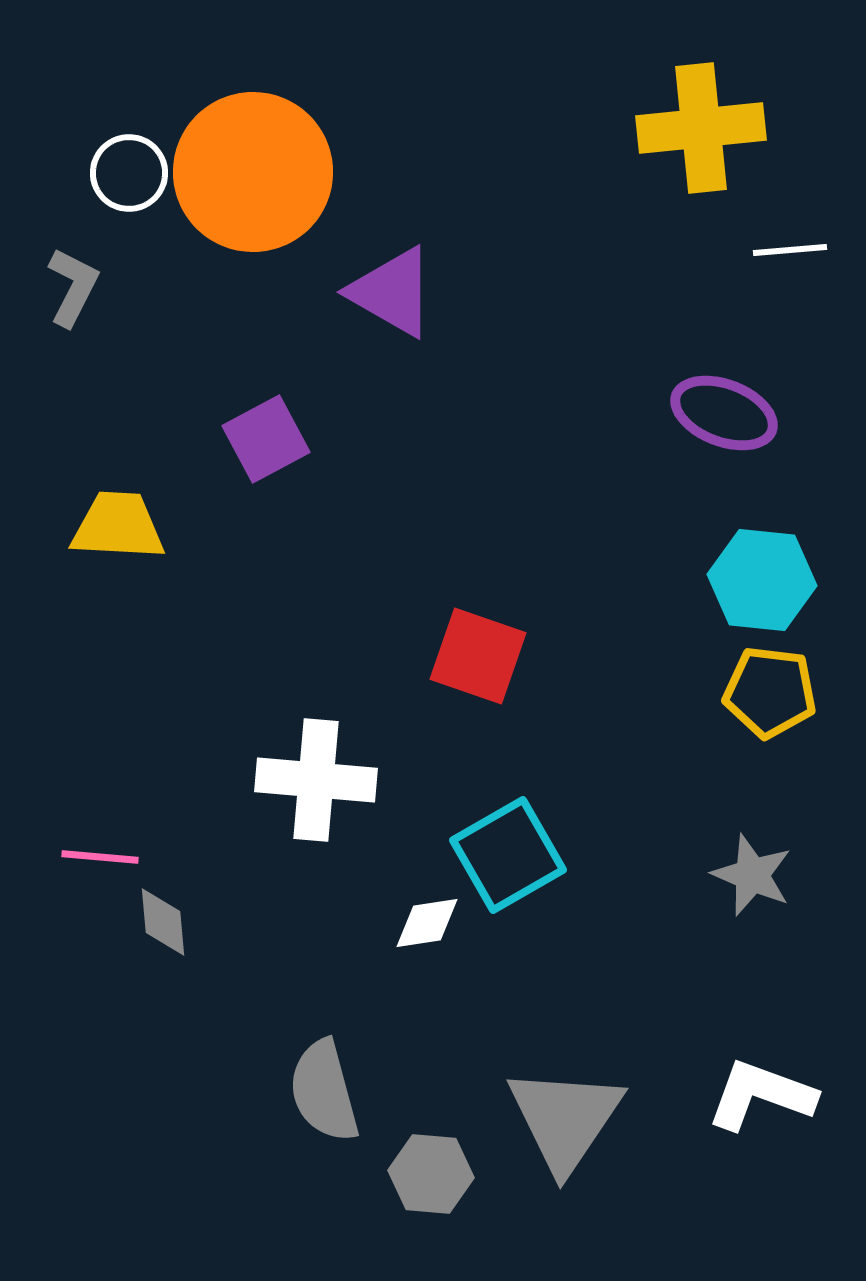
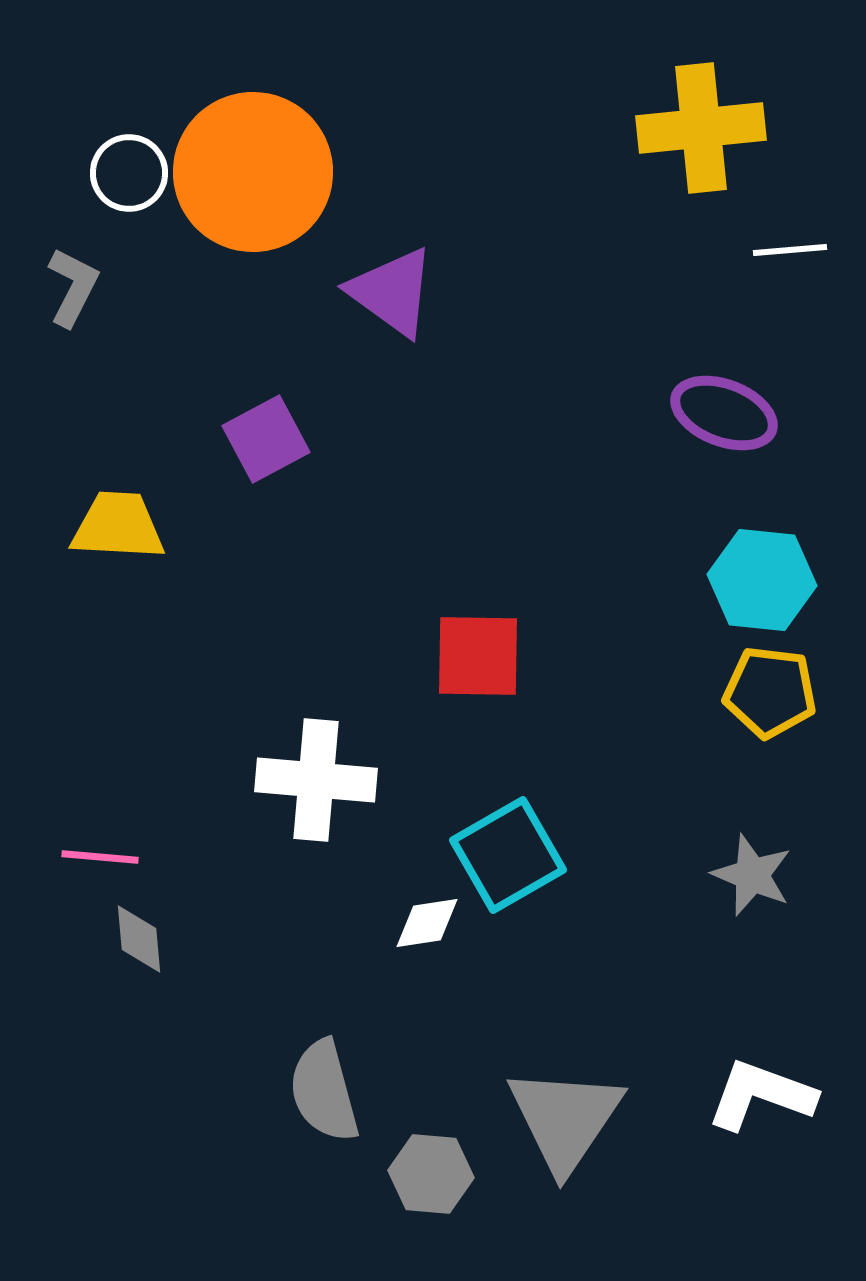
purple triangle: rotated 6 degrees clockwise
red square: rotated 18 degrees counterclockwise
gray diamond: moved 24 px left, 17 px down
